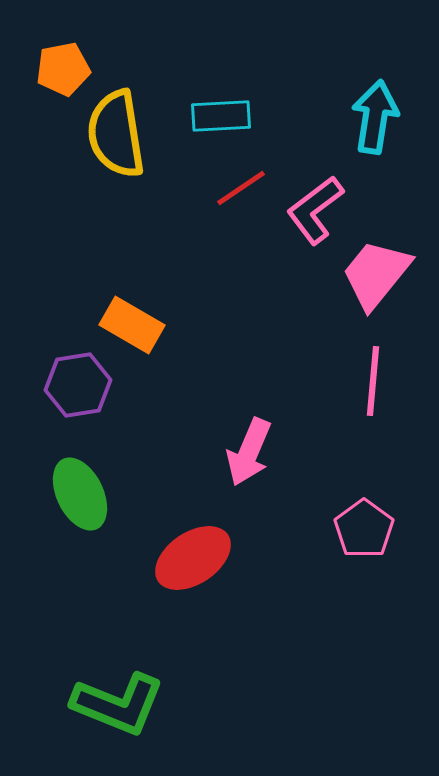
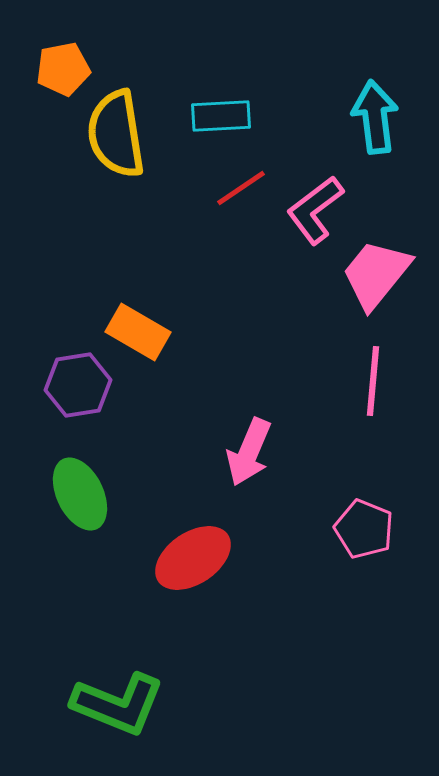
cyan arrow: rotated 16 degrees counterclockwise
orange rectangle: moved 6 px right, 7 px down
pink pentagon: rotated 14 degrees counterclockwise
